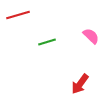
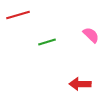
pink semicircle: moved 1 px up
red arrow: rotated 55 degrees clockwise
